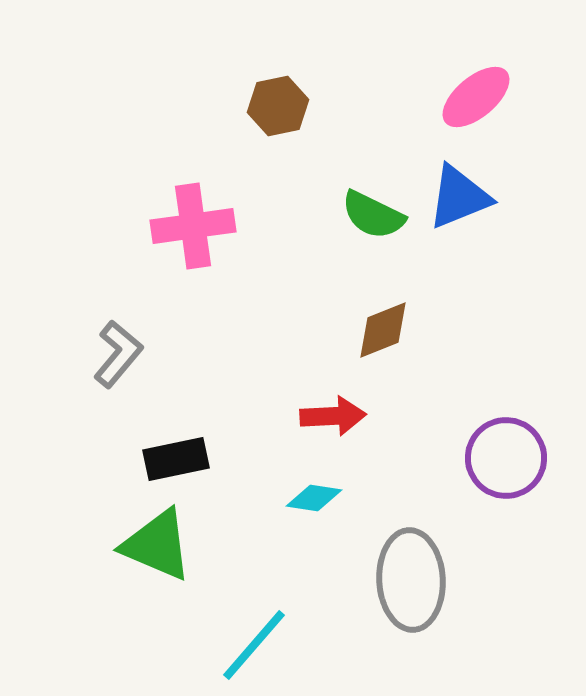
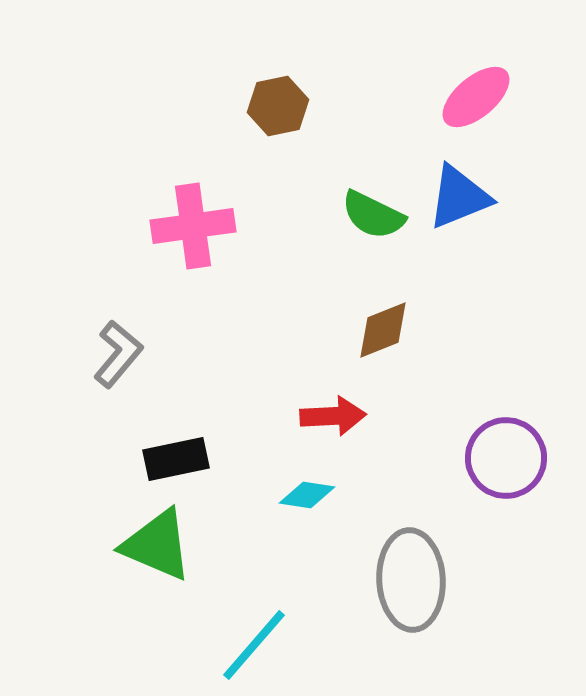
cyan diamond: moved 7 px left, 3 px up
